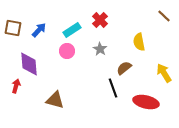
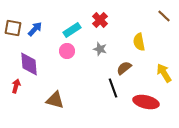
blue arrow: moved 4 px left, 1 px up
gray star: rotated 16 degrees counterclockwise
